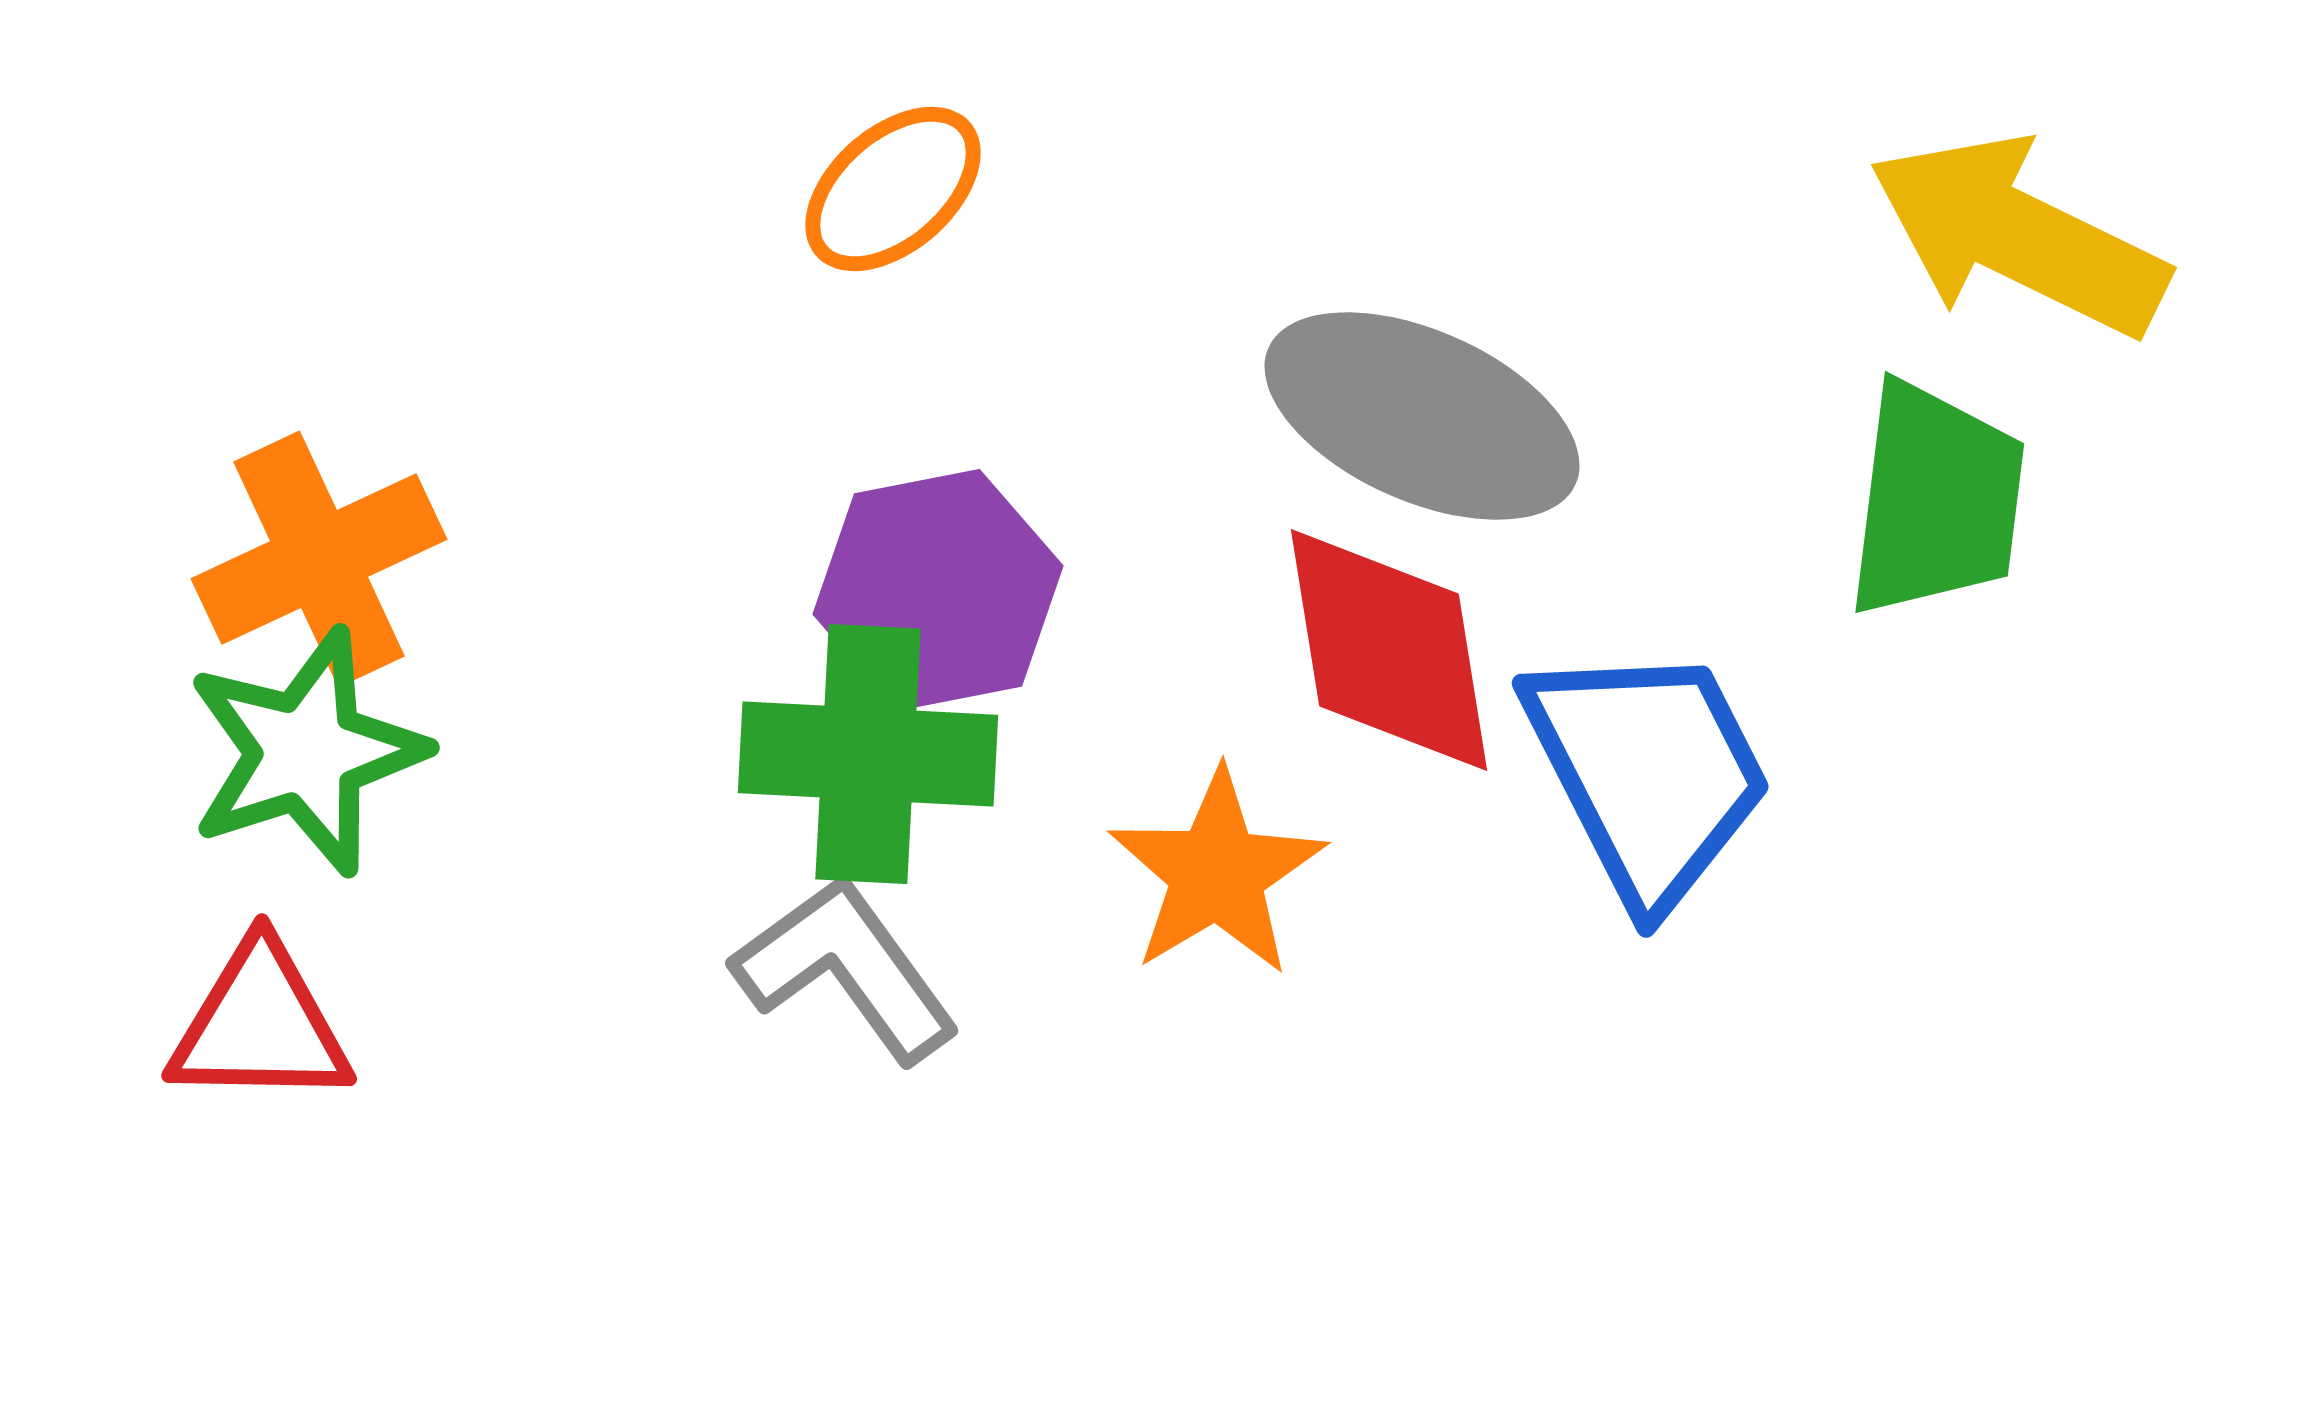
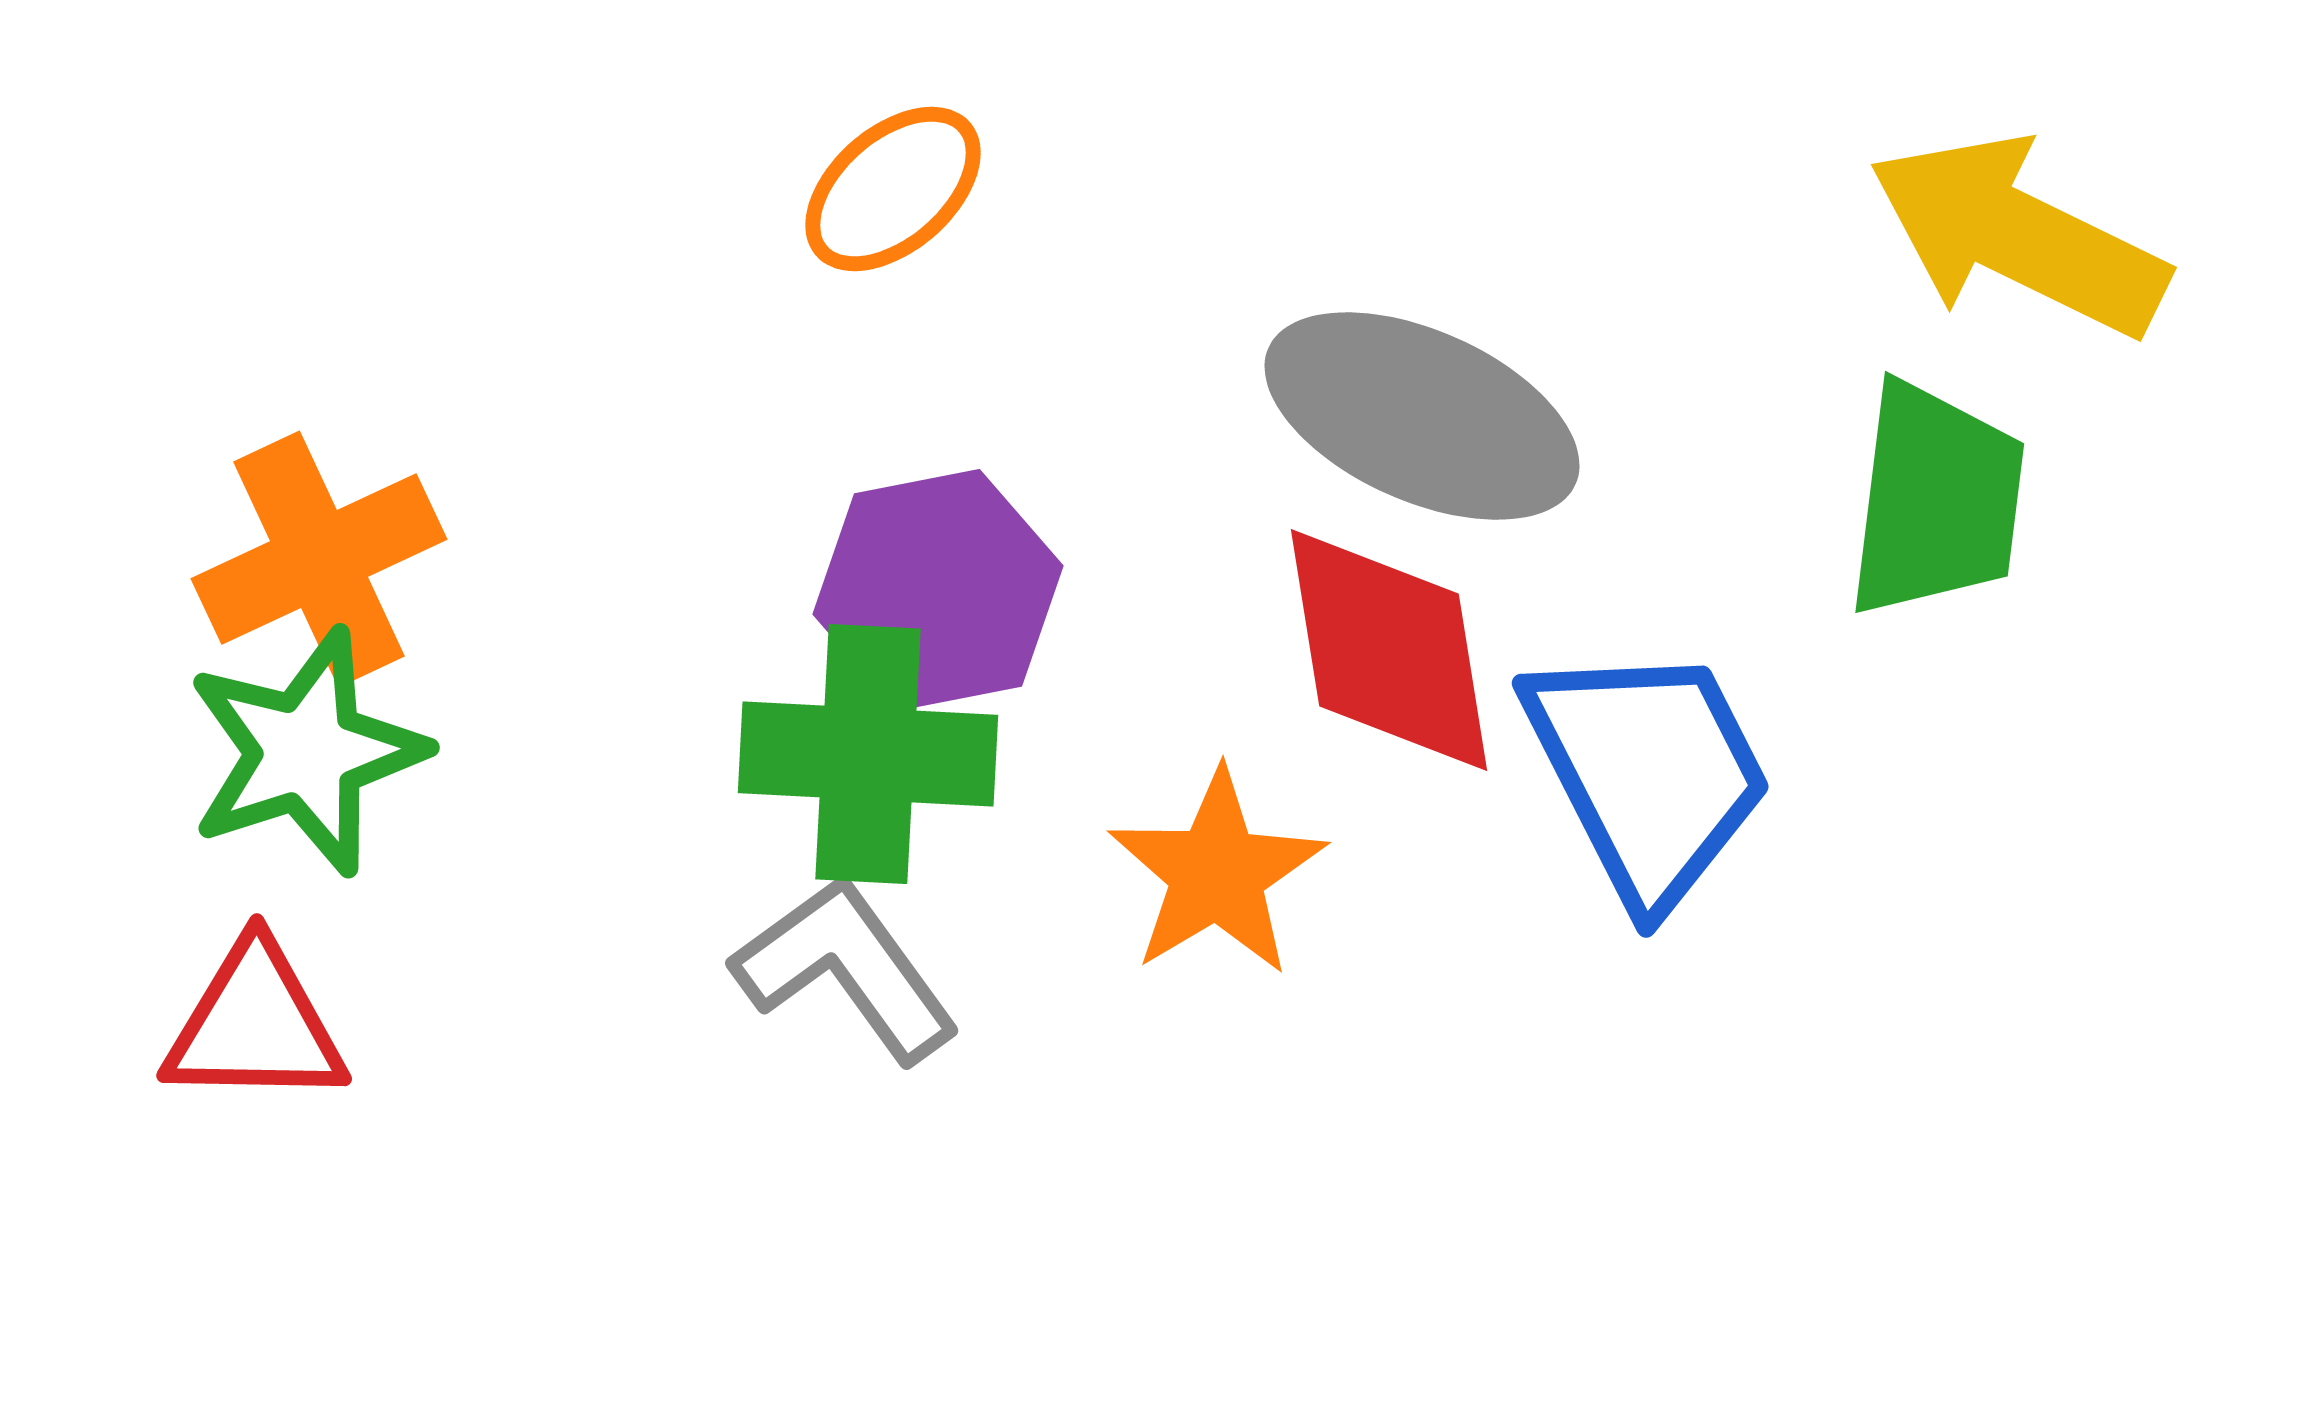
red triangle: moved 5 px left
